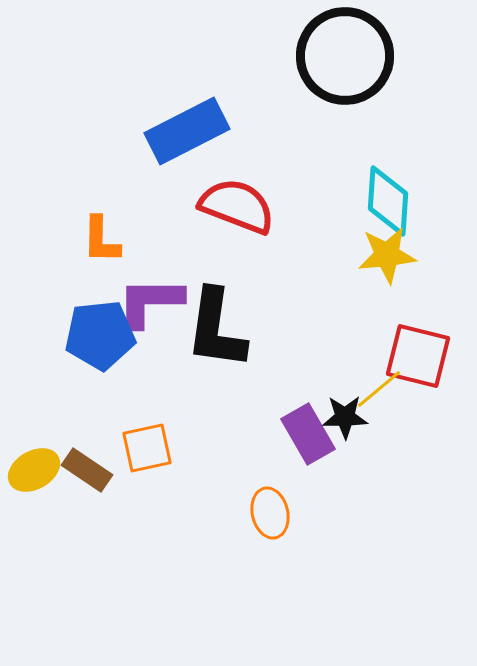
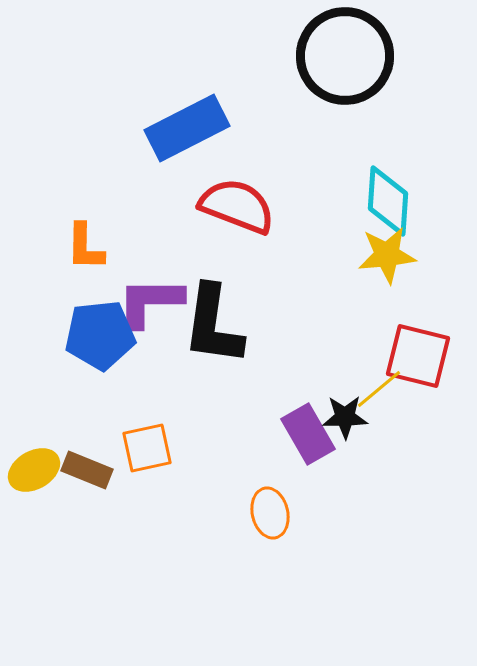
blue rectangle: moved 3 px up
orange L-shape: moved 16 px left, 7 px down
black L-shape: moved 3 px left, 4 px up
brown rectangle: rotated 12 degrees counterclockwise
